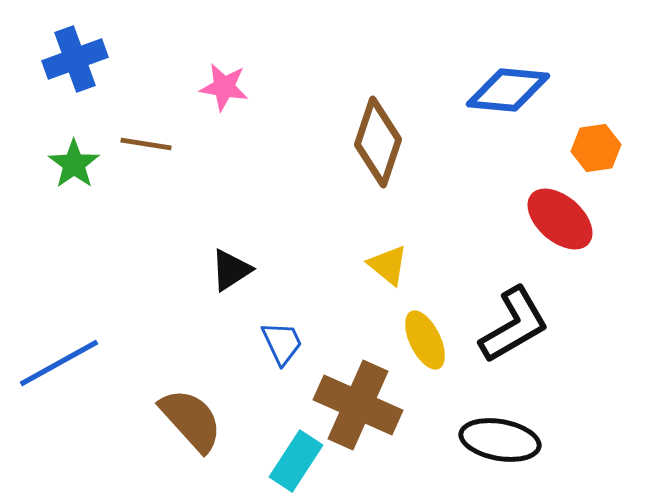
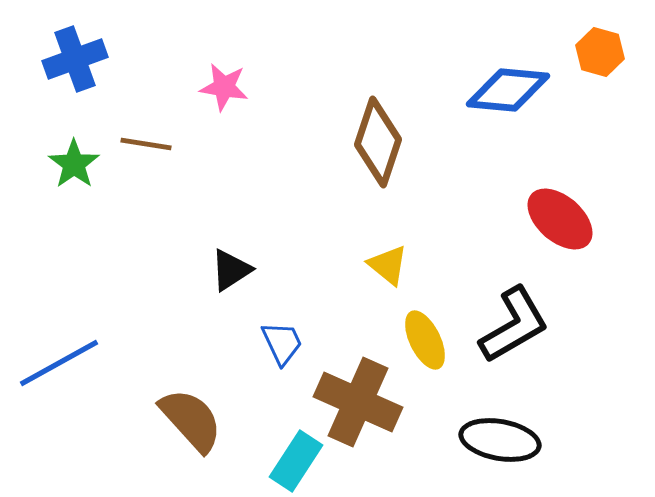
orange hexagon: moved 4 px right, 96 px up; rotated 24 degrees clockwise
brown cross: moved 3 px up
